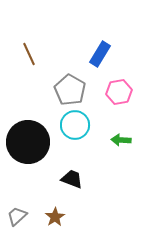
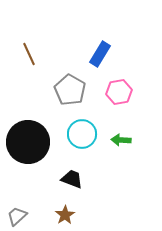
cyan circle: moved 7 px right, 9 px down
brown star: moved 10 px right, 2 px up
